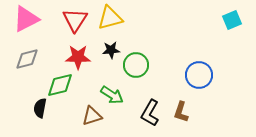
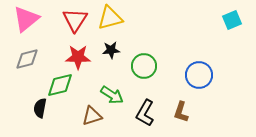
pink triangle: rotated 12 degrees counterclockwise
green circle: moved 8 px right, 1 px down
black L-shape: moved 5 px left
